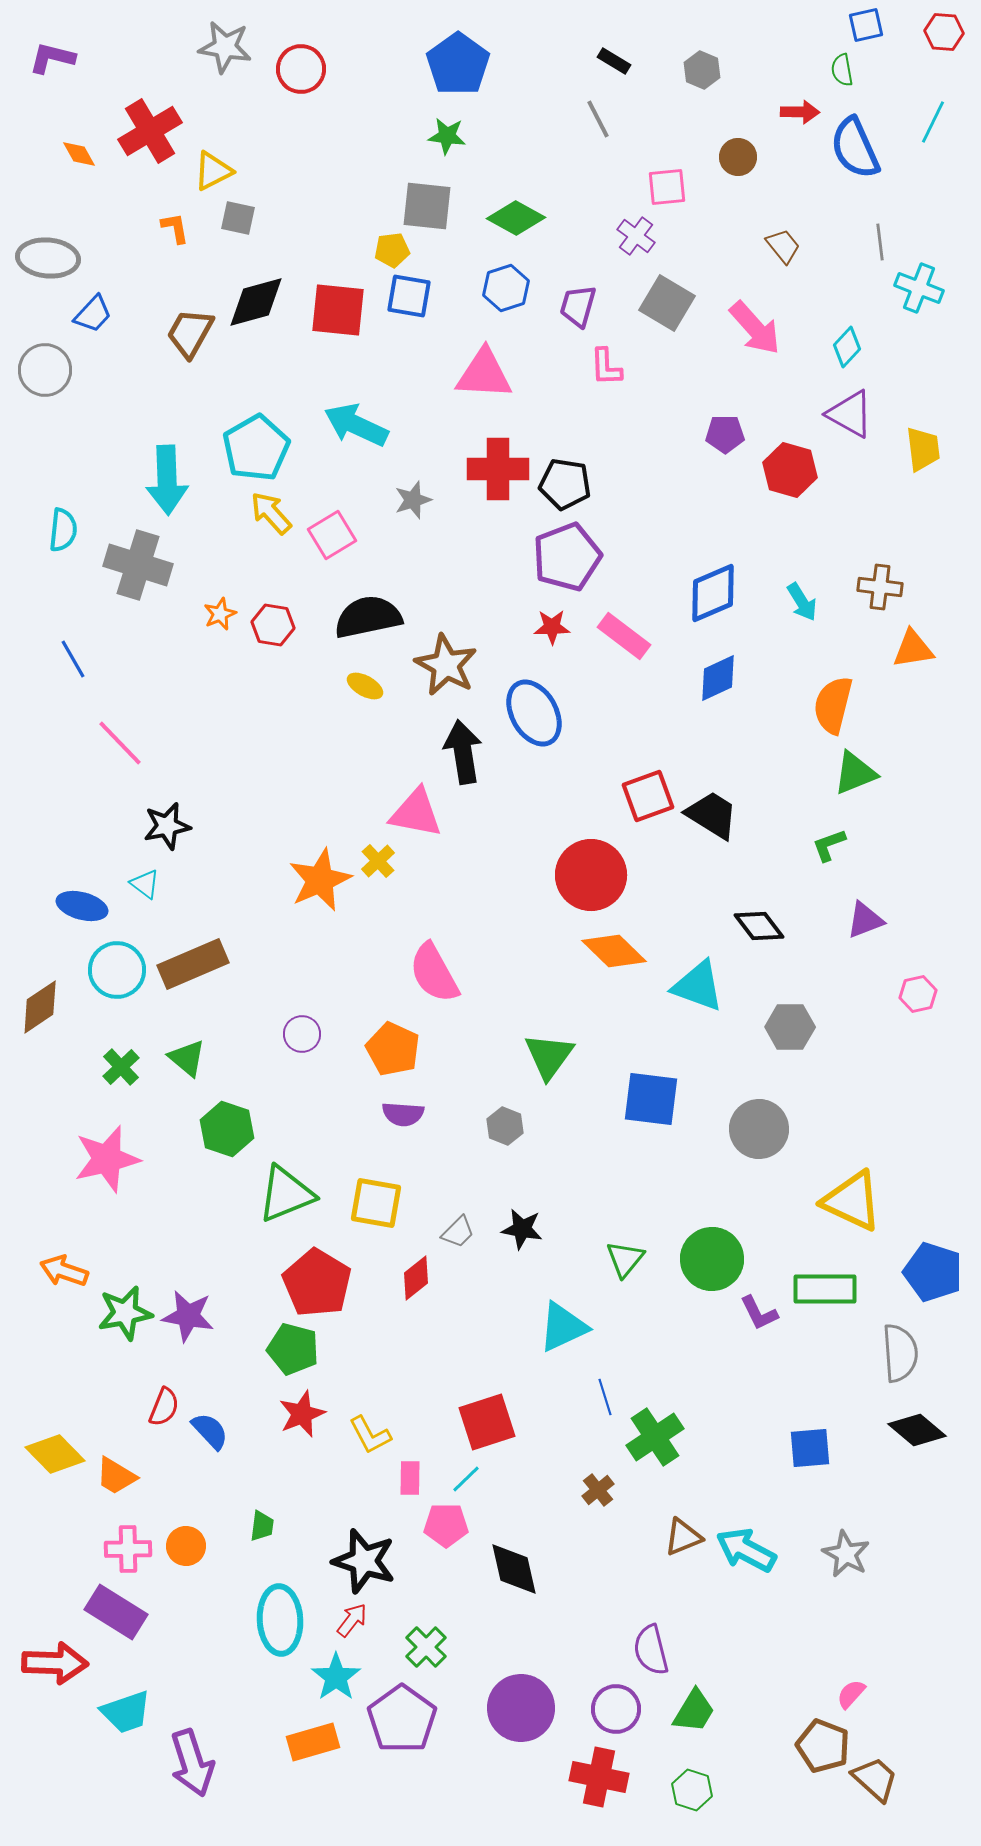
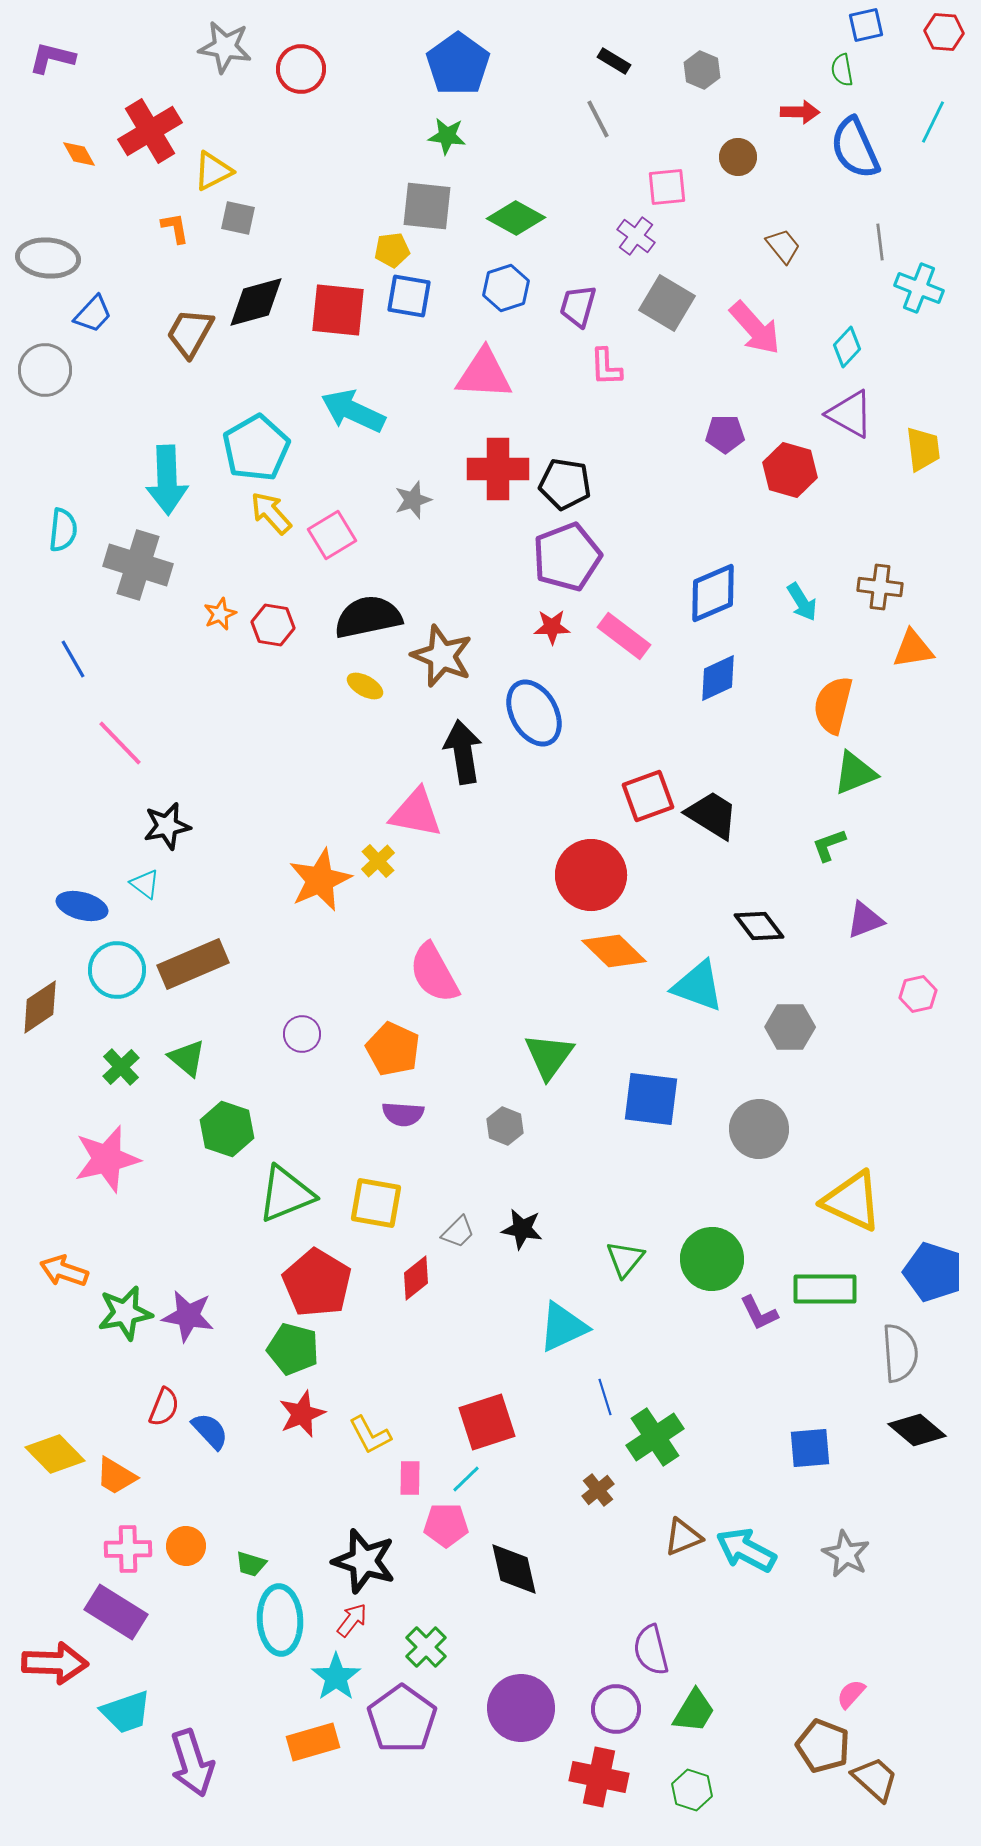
cyan arrow at (356, 425): moved 3 px left, 14 px up
brown star at (446, 665): moved 4 px left, 9 px up; rotated 6 degrees counterclockwise
green trapezoid at (262, 1526): moved 11 px left, 38 px down; rotated 100 degrees clockwise
